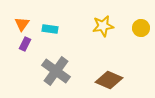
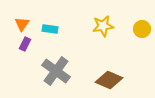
yellow circle: moved 1 px right, 1 px down
